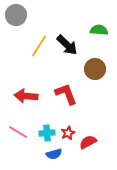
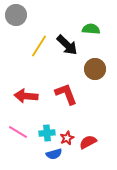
green semicircle: moved 8 px left, 1 px up
red star: moved 1 px left, 5 px down
